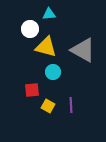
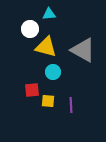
yellow square: moved 5 px up; rotated 24 degrees counterclockwise
